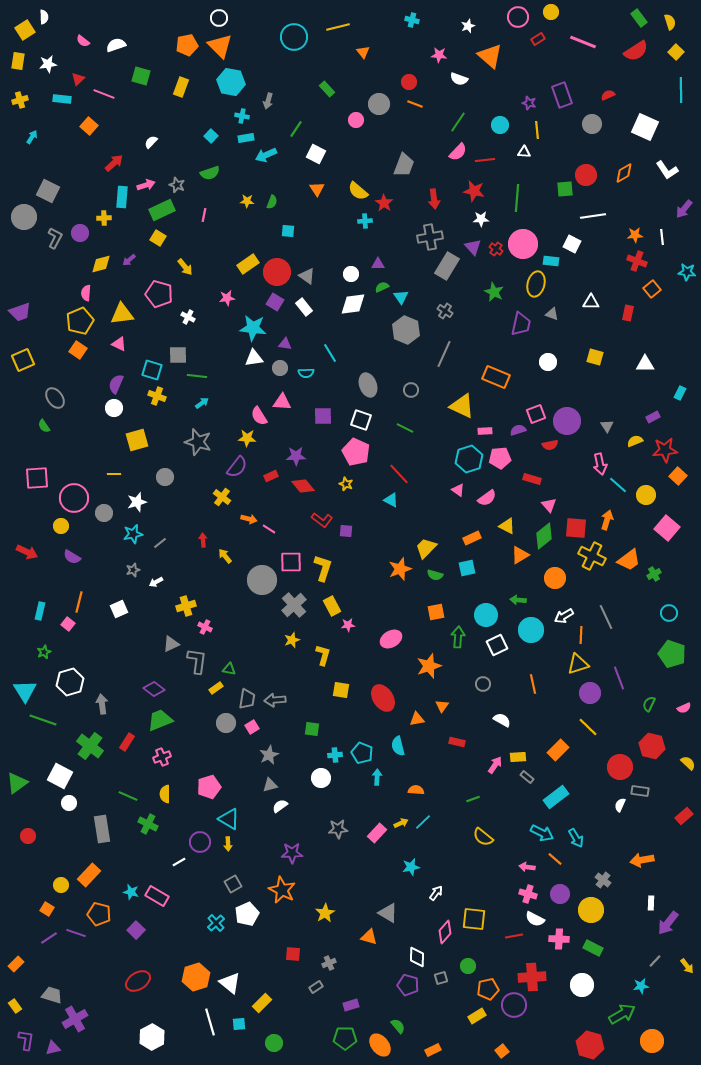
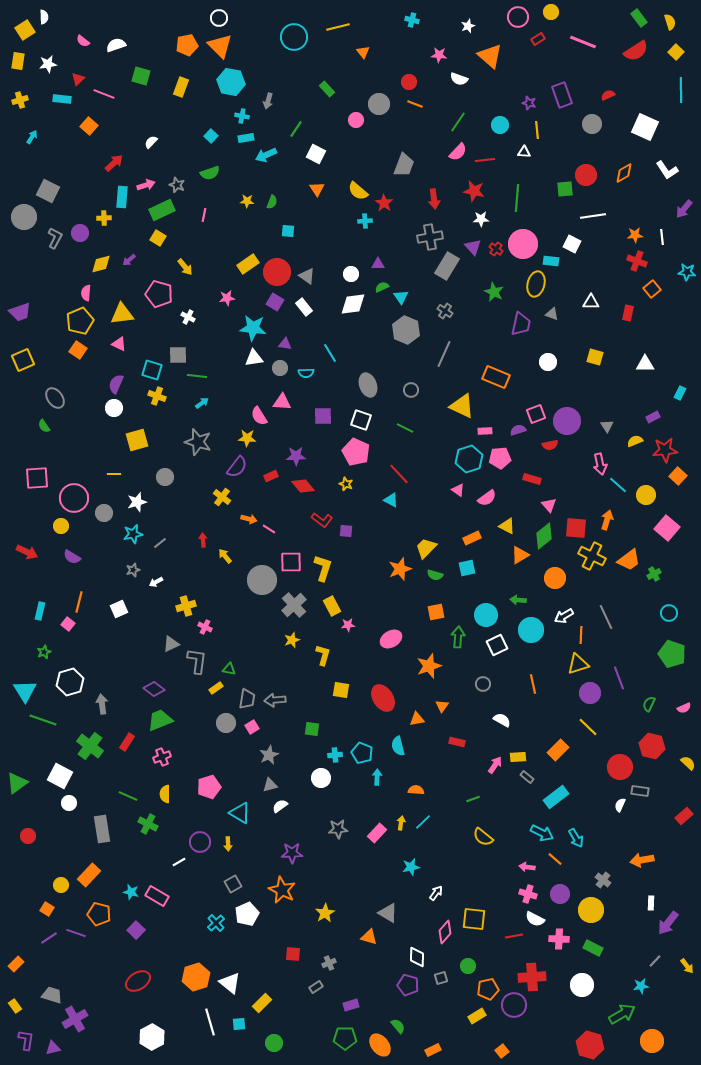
cyan triangle at (229, 819): moved 11 px right, 6 px up
yellow arrow at (401, 823): rotated 56 degrees counterclockwise
